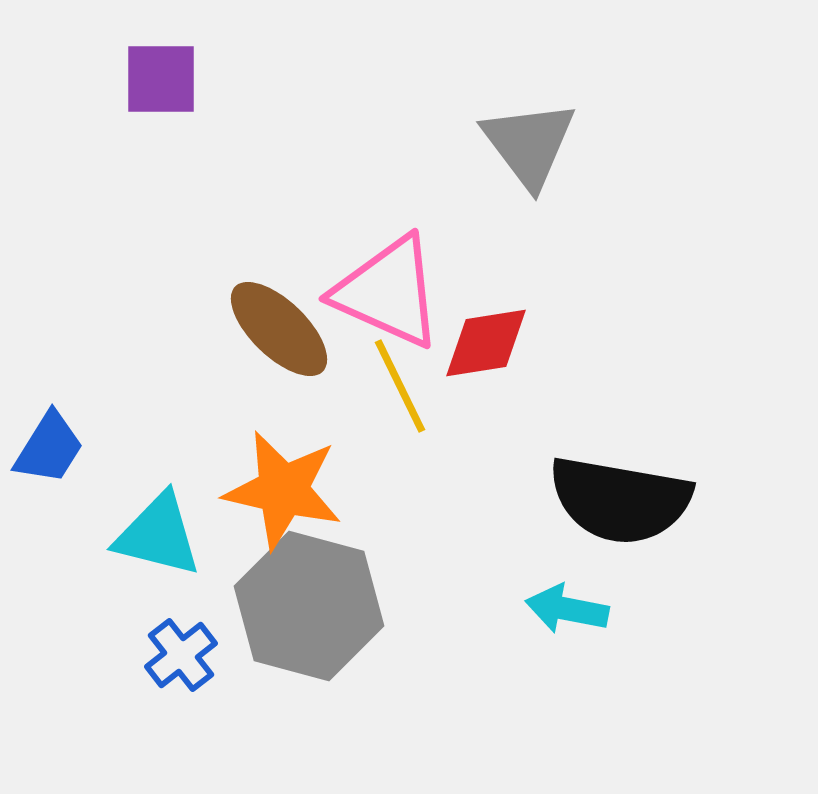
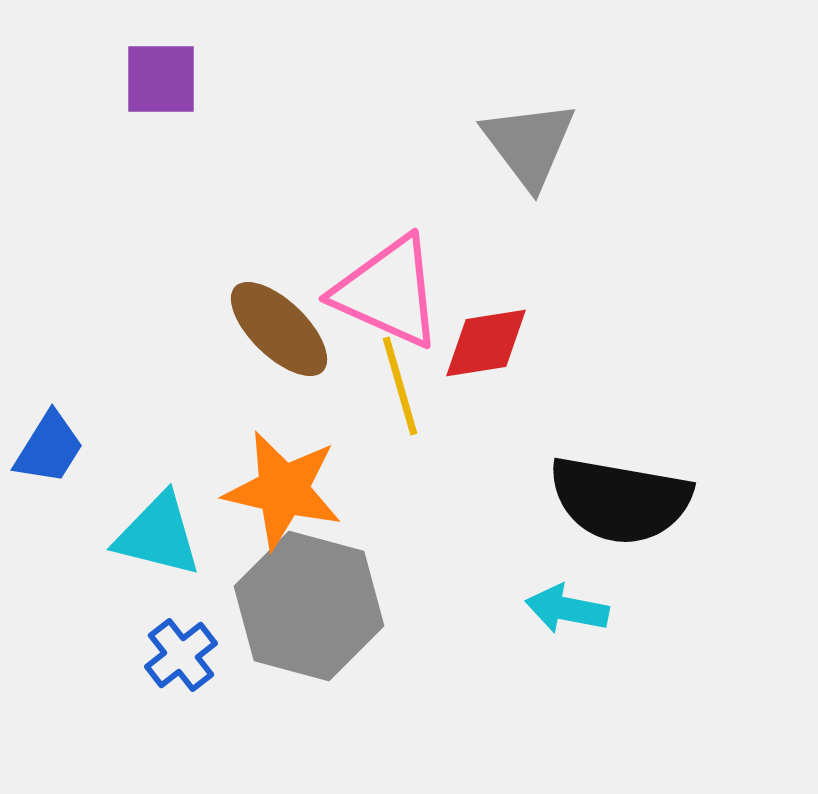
yellow line: rotated 10 degrees clockwise
